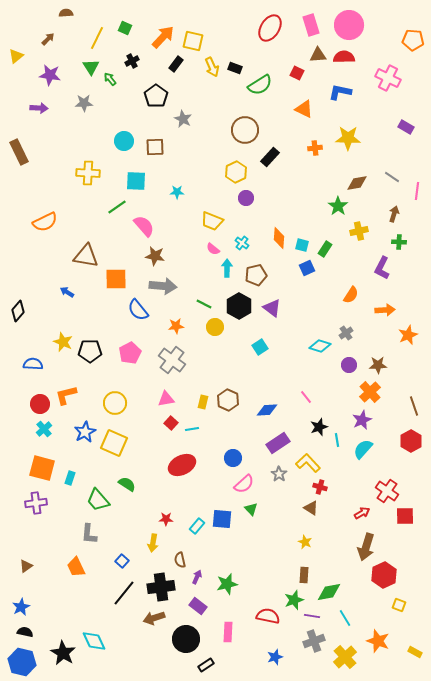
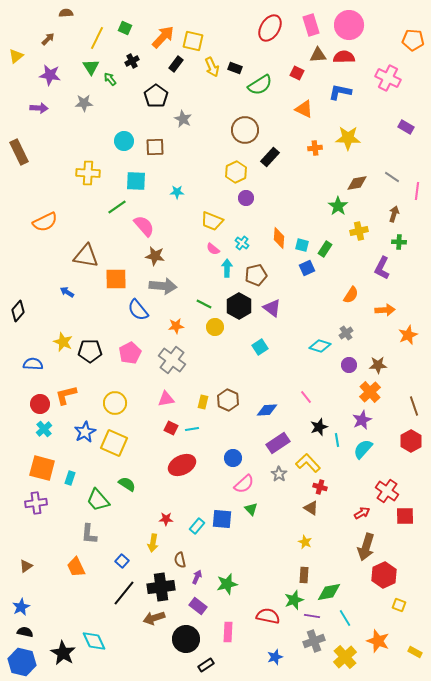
red square at (171, 423): moved 5 px down; rotated 16 degrees counterclockwise
